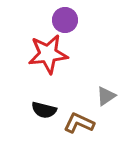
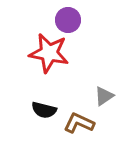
purple circle: moved 3 px right
red star: moved 1 px right, 1 px up; rotated 18 degrees clockwise
gray triangle: moved 2 px left
